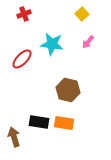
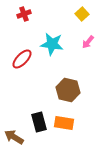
black rectangle: rotated 66 degrees clockwise
brown arrow: rotated 42 degrees counterclockwise
